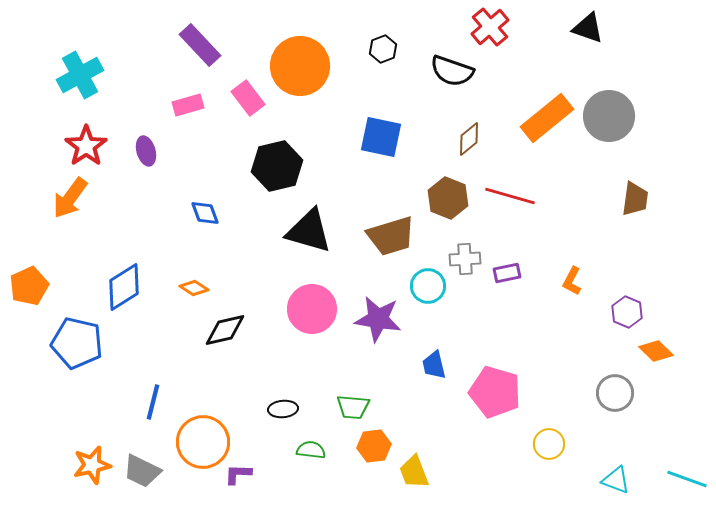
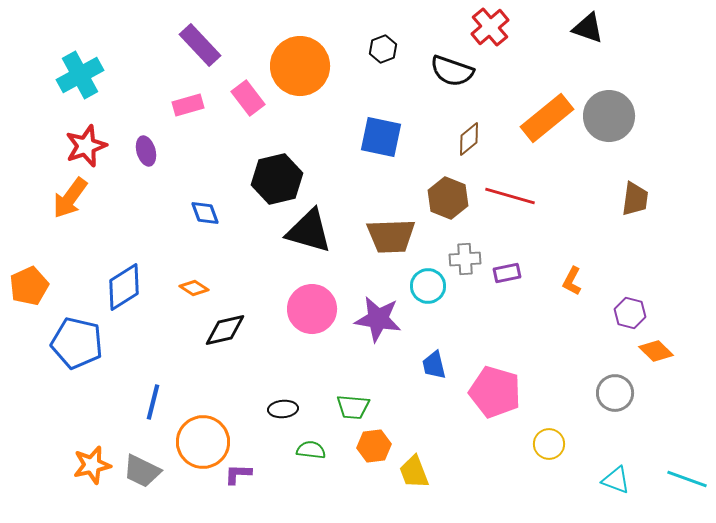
red star at (86, 146): rotated 15 degrees clockwise
black hexagon at (277, 166): moved 13 px down
brown trapezoid at (391, 236): rotated 15 degrees clockwise
purple hexagon at (627, 312): moved 3 px right, 1 px down; rotated 8 degrees counterclockwise
